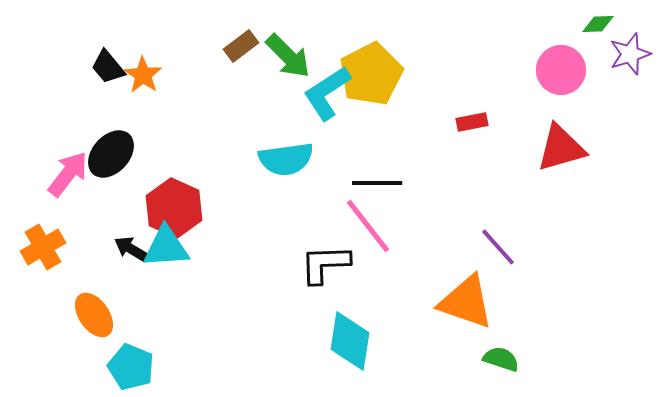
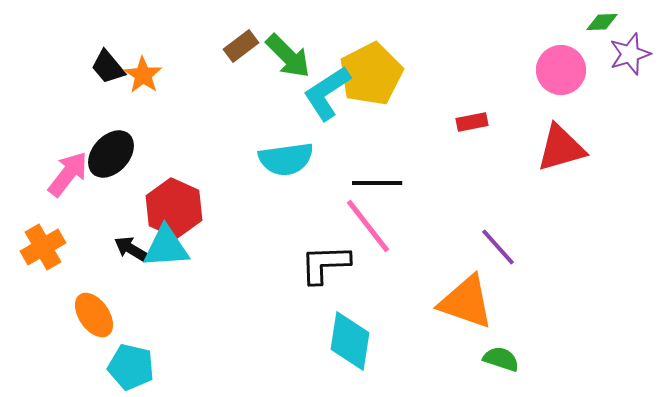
green diamond: moved 4 px right, 2 px up
cyan pentagon: rotated 9 degrees counterclockwise
